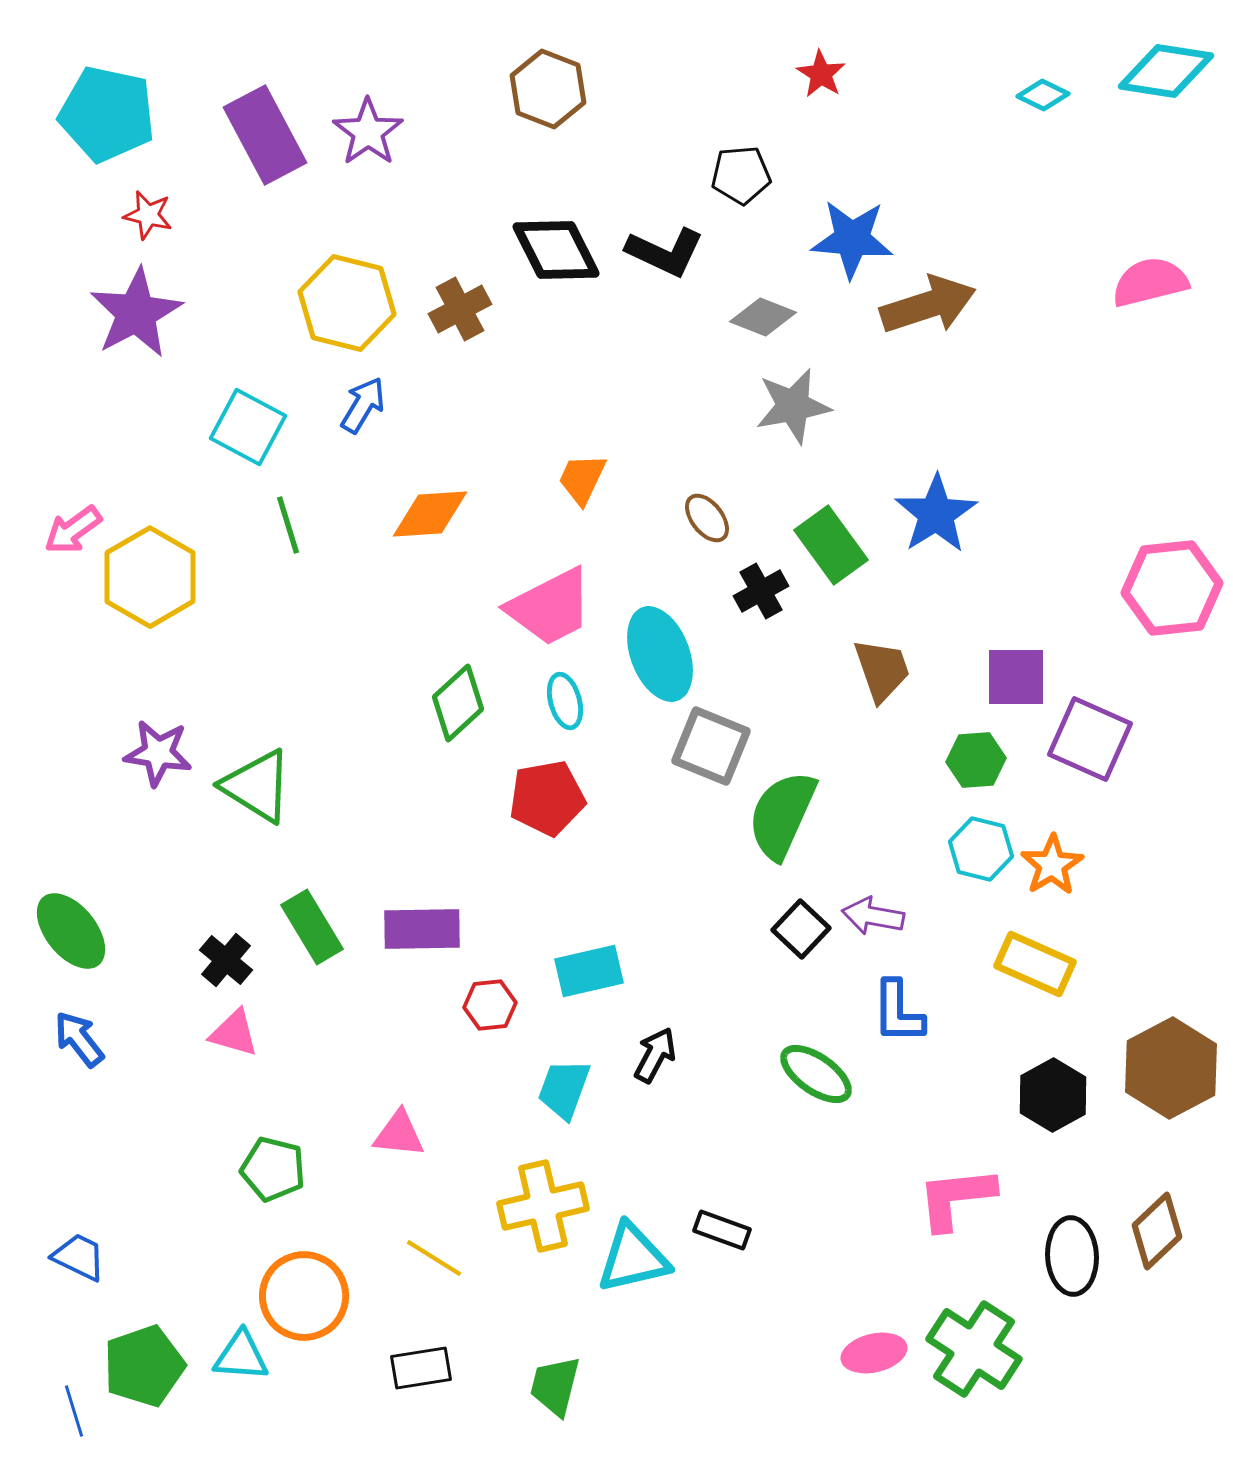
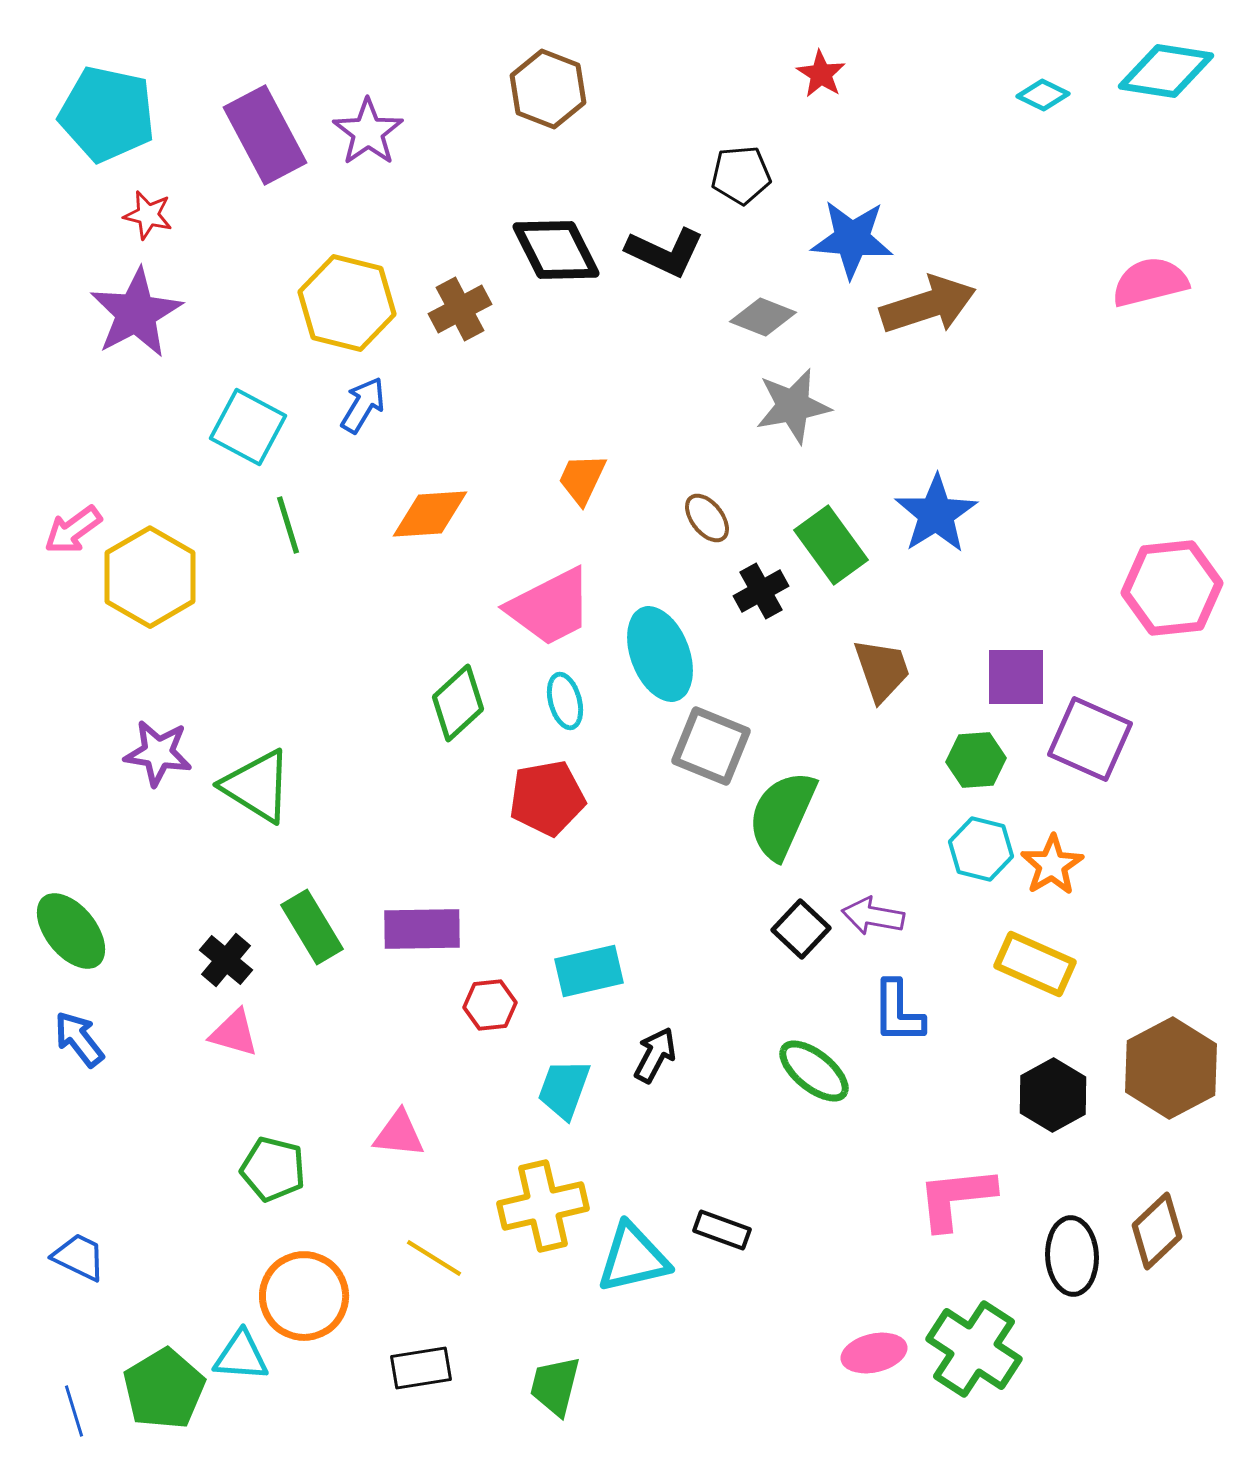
green ellipse at (816, 1074): moved 2 px left, 3 px up; rotated 4 degrees clockwise
green pentagon at (144, 1366): moved 20 px right, 23 px down; rotated 12 degrees counterclockwise
